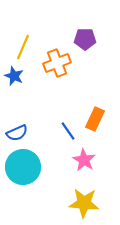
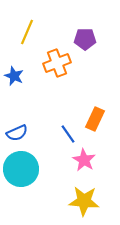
yellow line: moved 4 px right, 15 px up
blue line: moved 3 px down
cyan circle: moved 2 px left, 2 px down
yellow star: moved 2 px up
